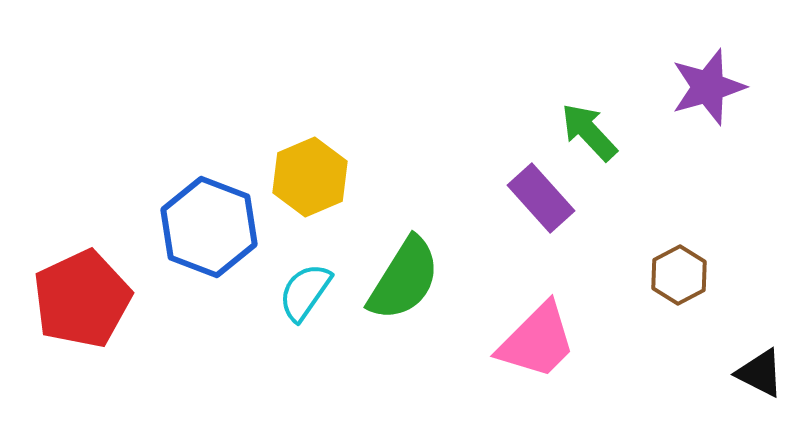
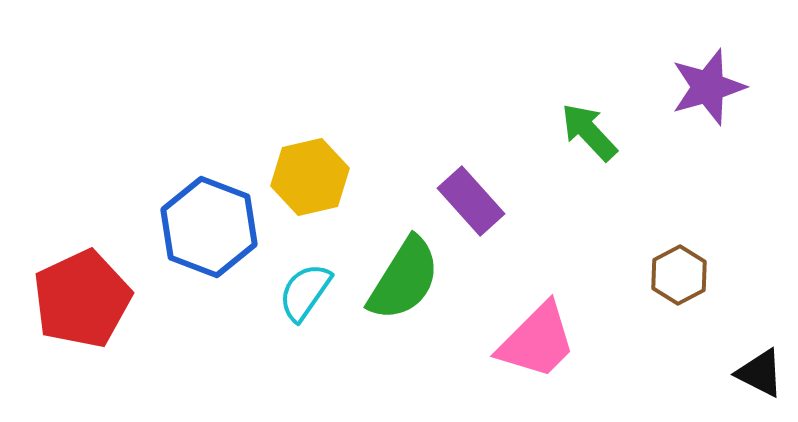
yellow hexagon: rotated 10 degrees clockwise
purple rectangle: moved 70 px left, 3 px down
